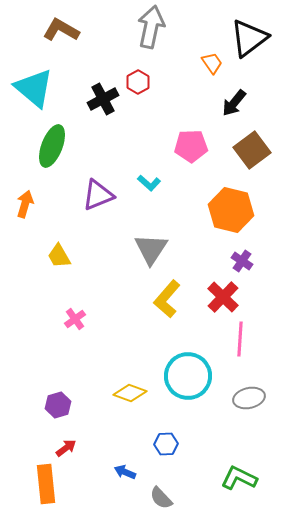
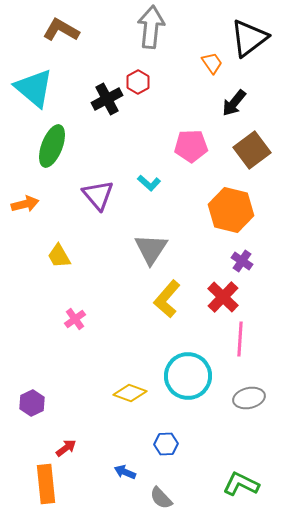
gray arrow: rotated 6 degrees counterclockwise
black cross: moved 4 px right
purple triangle: rotated 48 degrees counterclockwise
orange arrow: rotated 60 degrees clockwise
purple hexagon: moved 26 px left, 2 px up; rotated 10 degrees counterclockwise
green L-shape: moved 2 px right, 6 px down
